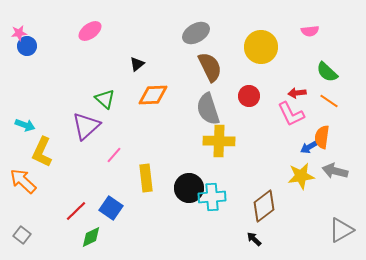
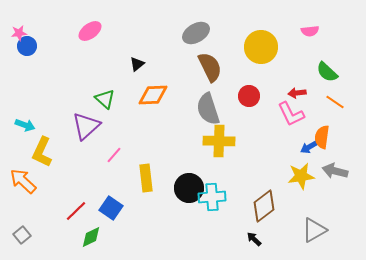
orange line: moved 6 px right, 1 px down
gray triangle: moved 27 px left
gray square: rotated 12 degrees clockwise
